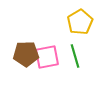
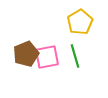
brown pentagon: rotated 20 degrees counterclockwise
